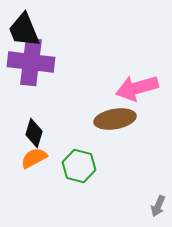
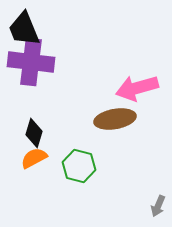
black trapezoid: moved 1 px up
